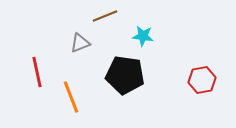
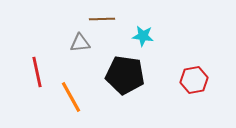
brown line: moved 3 px left, 3 px down; rotated 20 degrees clockwise
gray triangle: rotated 15 degrees clockwise
red hexagon: moved 8 px left
orange line: rotated 8 degrees counterclockwise
